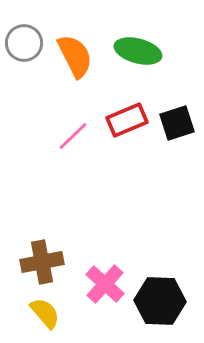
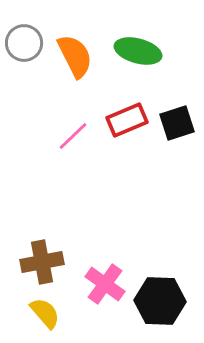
pink cross: rotated 6 degrees counterclockwise
